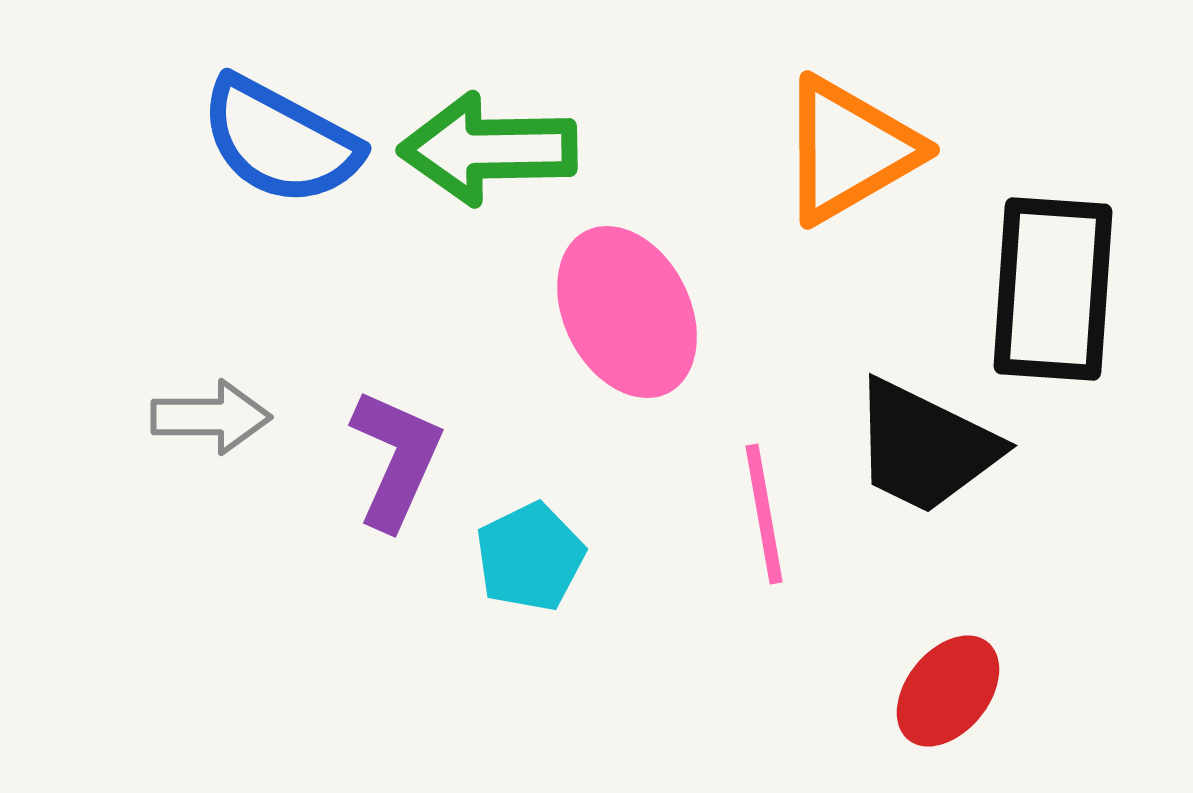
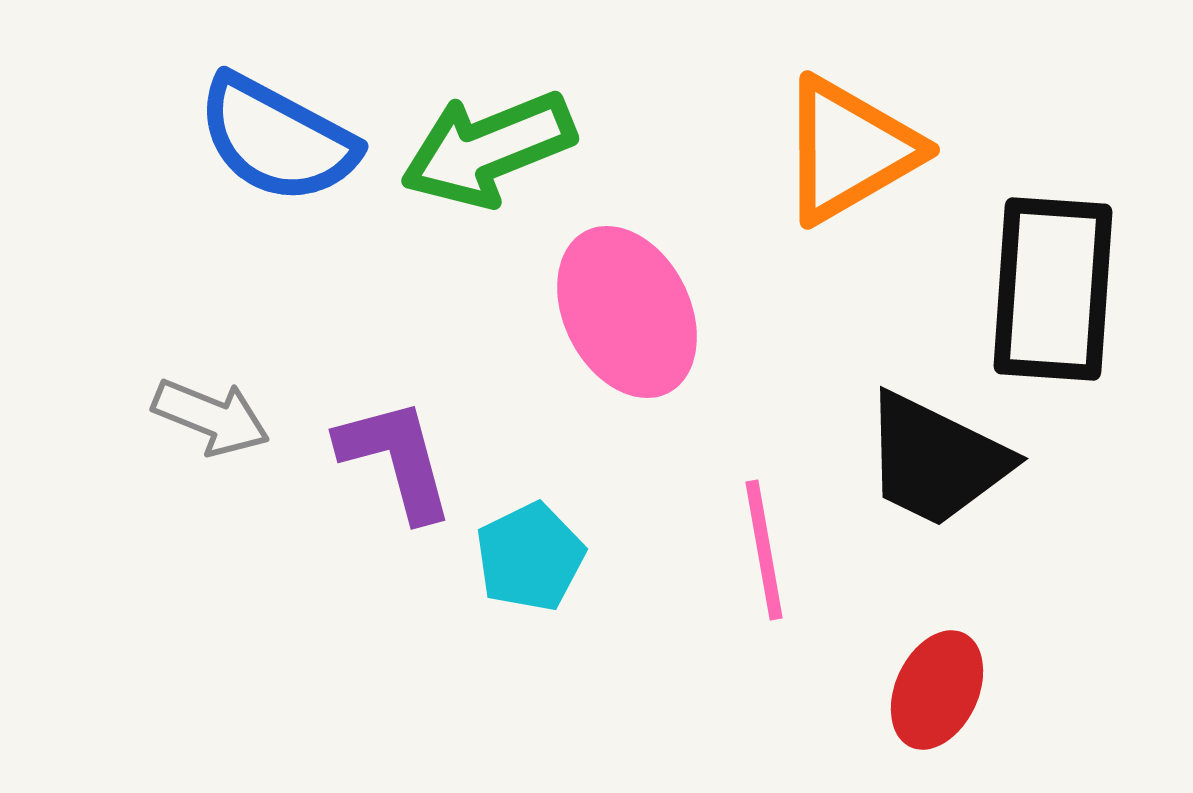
blue semicircle: moved 3 px left, 2 px up
green arrow: rotated 21 degrees counterclockwise
gray arrow: rotated 22 degrees clockwise
black trapezoid: moved 11 px right, 13 px down
purple L-shape: rotated 39 degrees counterclockwise
pink line: moved 36 px down
red ellipse: moved 11 px left, 1 px up; rotated 14 degrees counterclockwise
